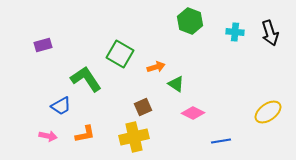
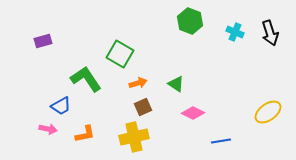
cyan cross: rotated 18 degrees clockwise
purple rectangle: moved 4 px up
orange arrow: moved 18 px left, 16 px down
pink arrow: moved 7 px up
